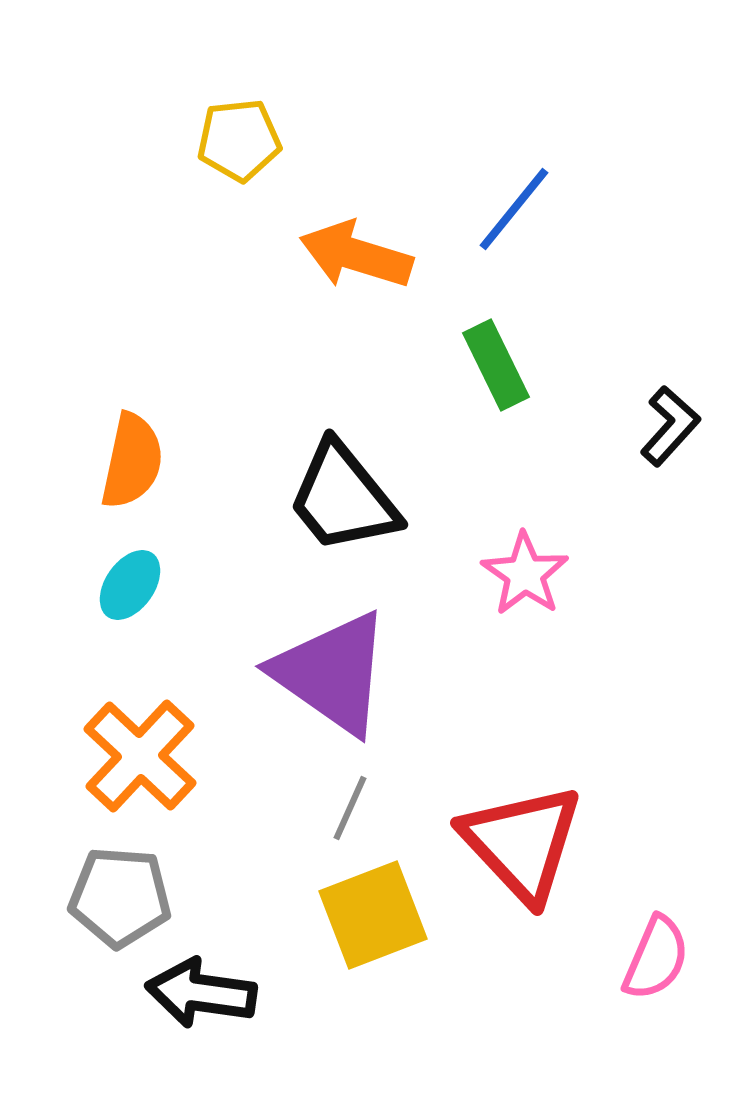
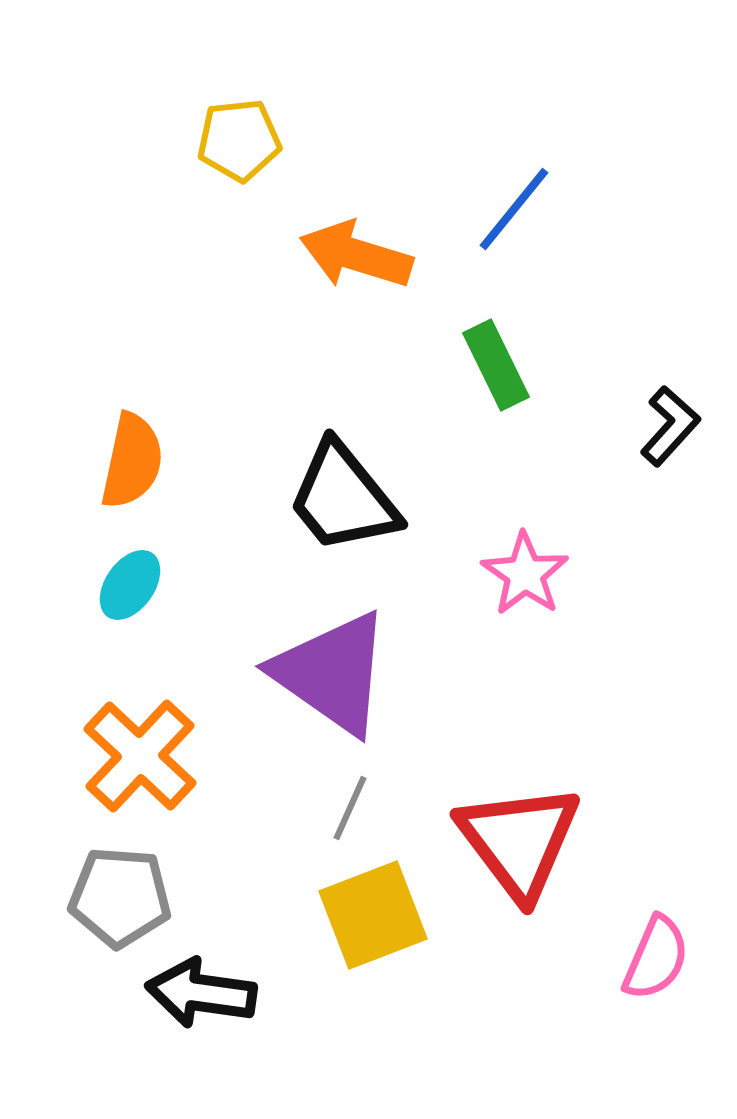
red triangle: moved 3 px left, 2 px up; rotated 6 degrees clockwise
